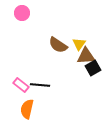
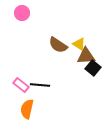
yellow triangle: rotated 32 degrees counterclockwise
black square: rotated 21 degrees counterclockwise
